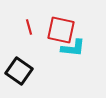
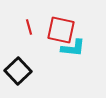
black square: moved 1 px left; rotated 12 degrees clockwise
